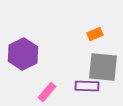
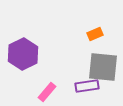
purple rectangle: rotated 10 degrees counterclockwise
